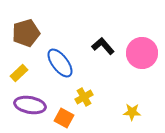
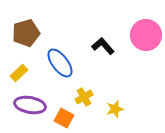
pink circle: moved 4 px right, 18 px up
yellow star: moved 17 px left, 3 px up; rotated 18 degrees counterclockwise
